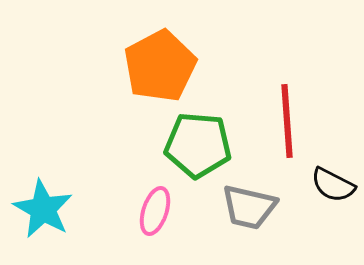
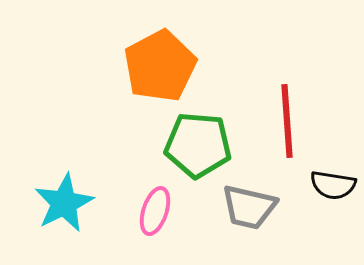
black semicircle: rotated 18 degrees counterclockwise
cyan star: moved 21 px right, 6 px up; rotated 16 degrees clockwise
